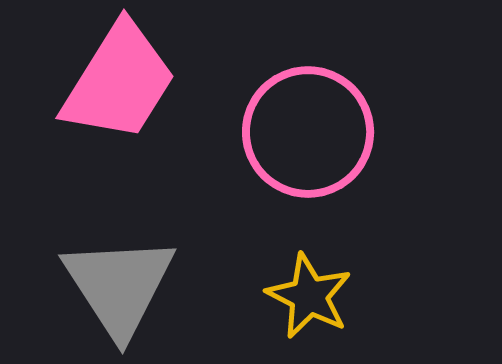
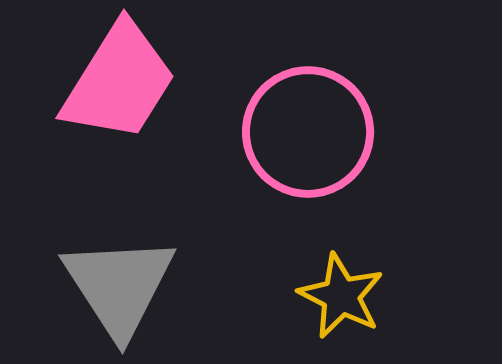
yellow star: moved 32 px right
